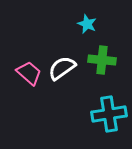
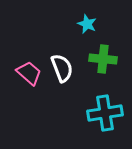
green cross: moved 1 px right, 1 px up
white semicircle: rotated 104 degrees clockwise
cyan cross: moved 4 px left, 1 px up
